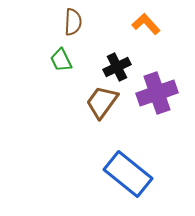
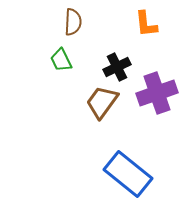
orange L-shape: rotated 144 degrees counterclockwise
